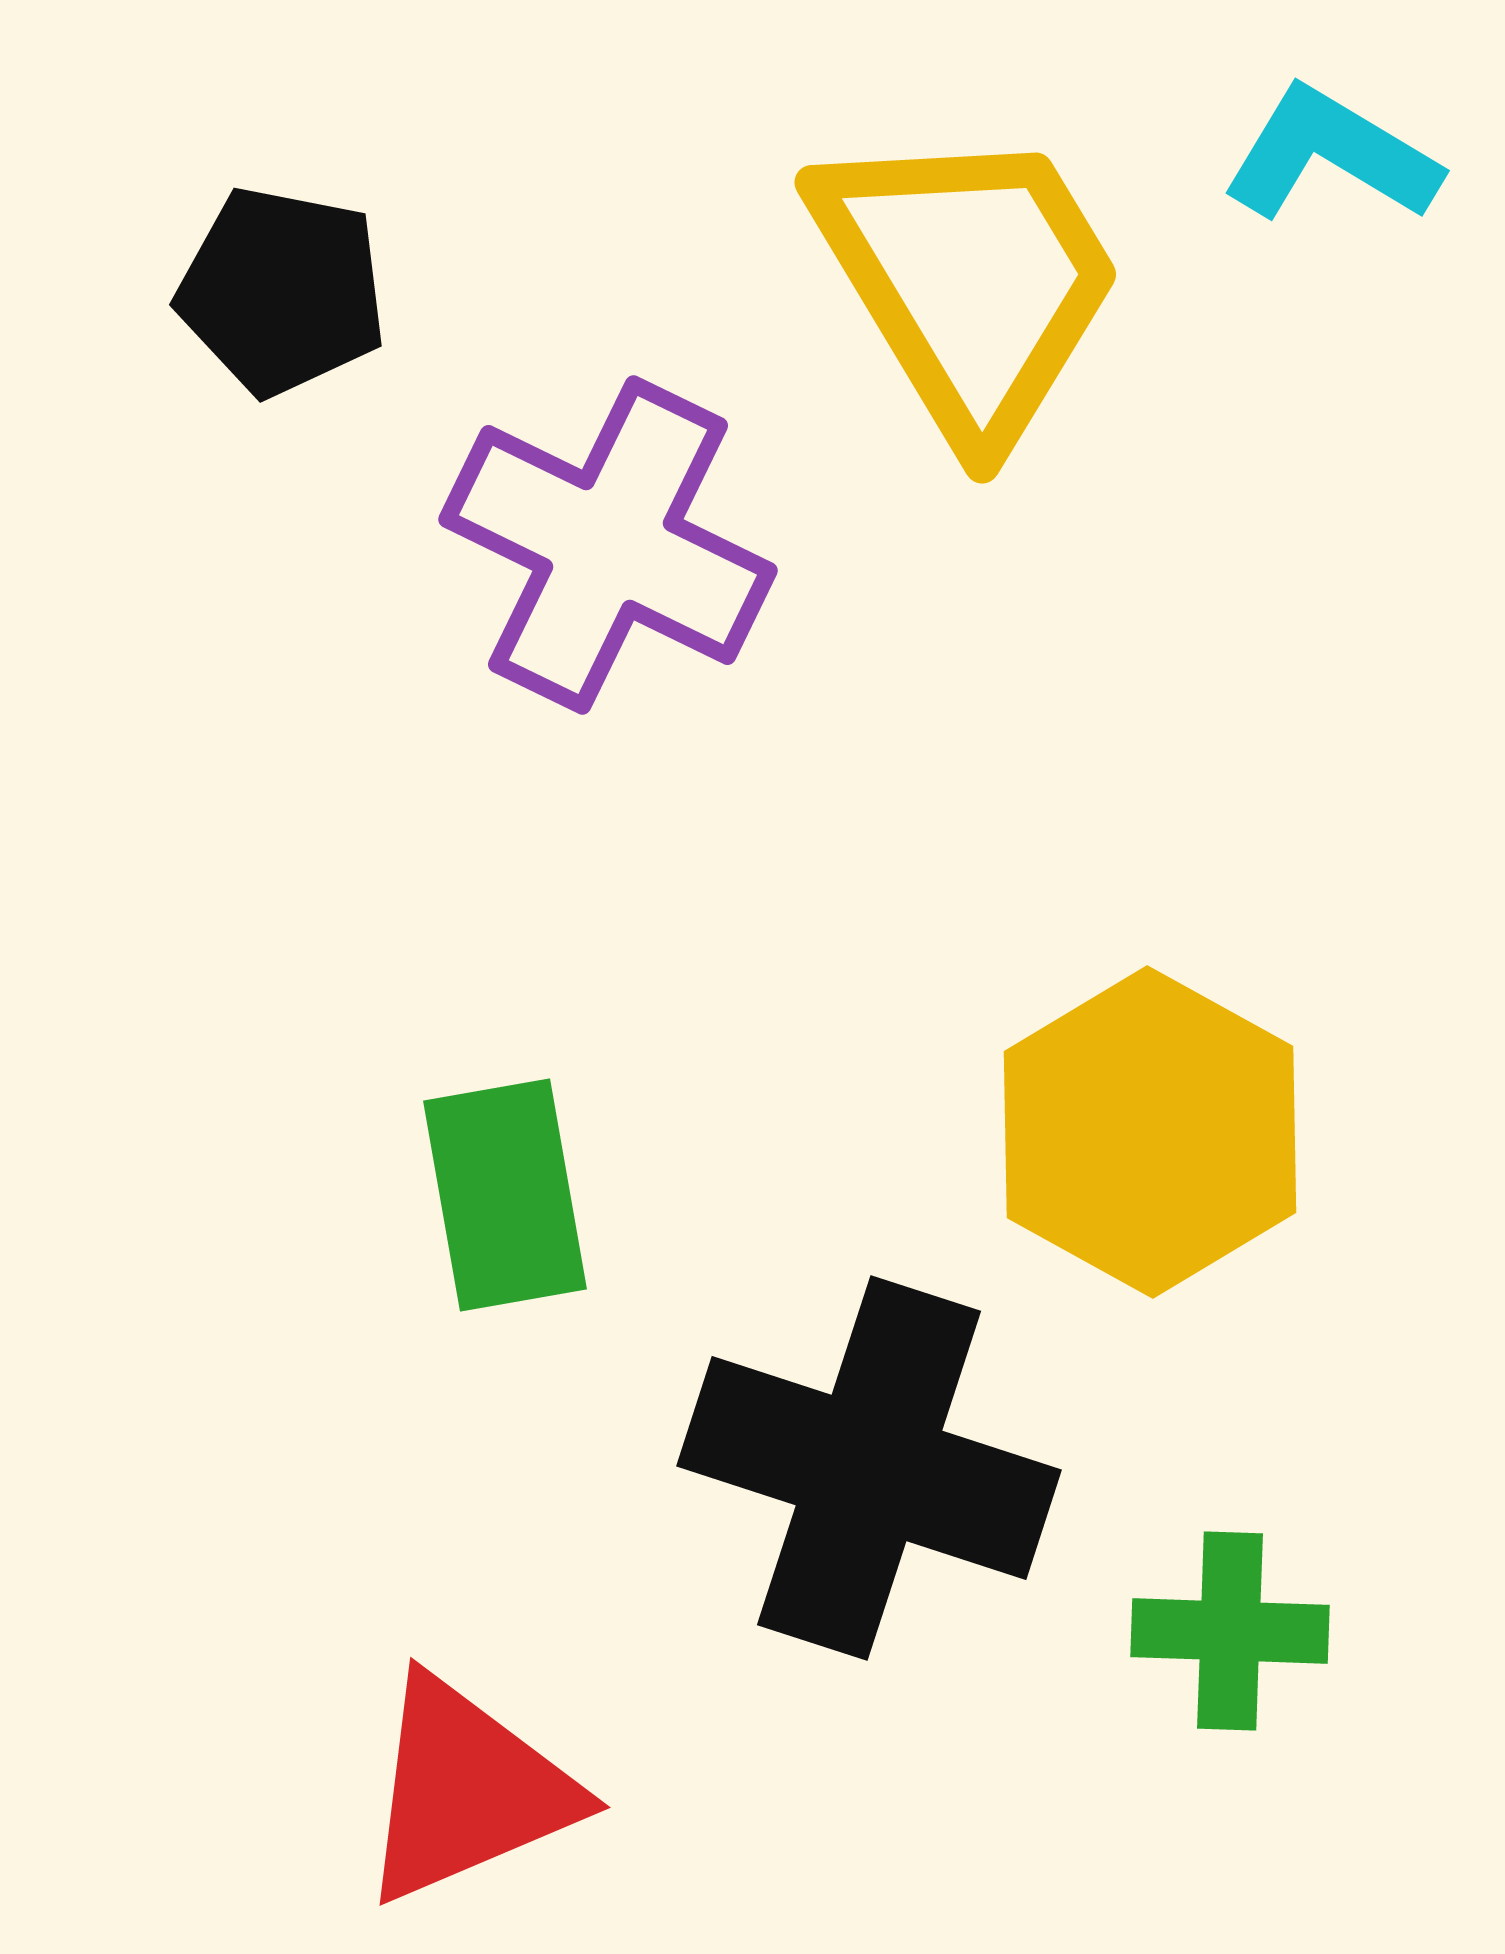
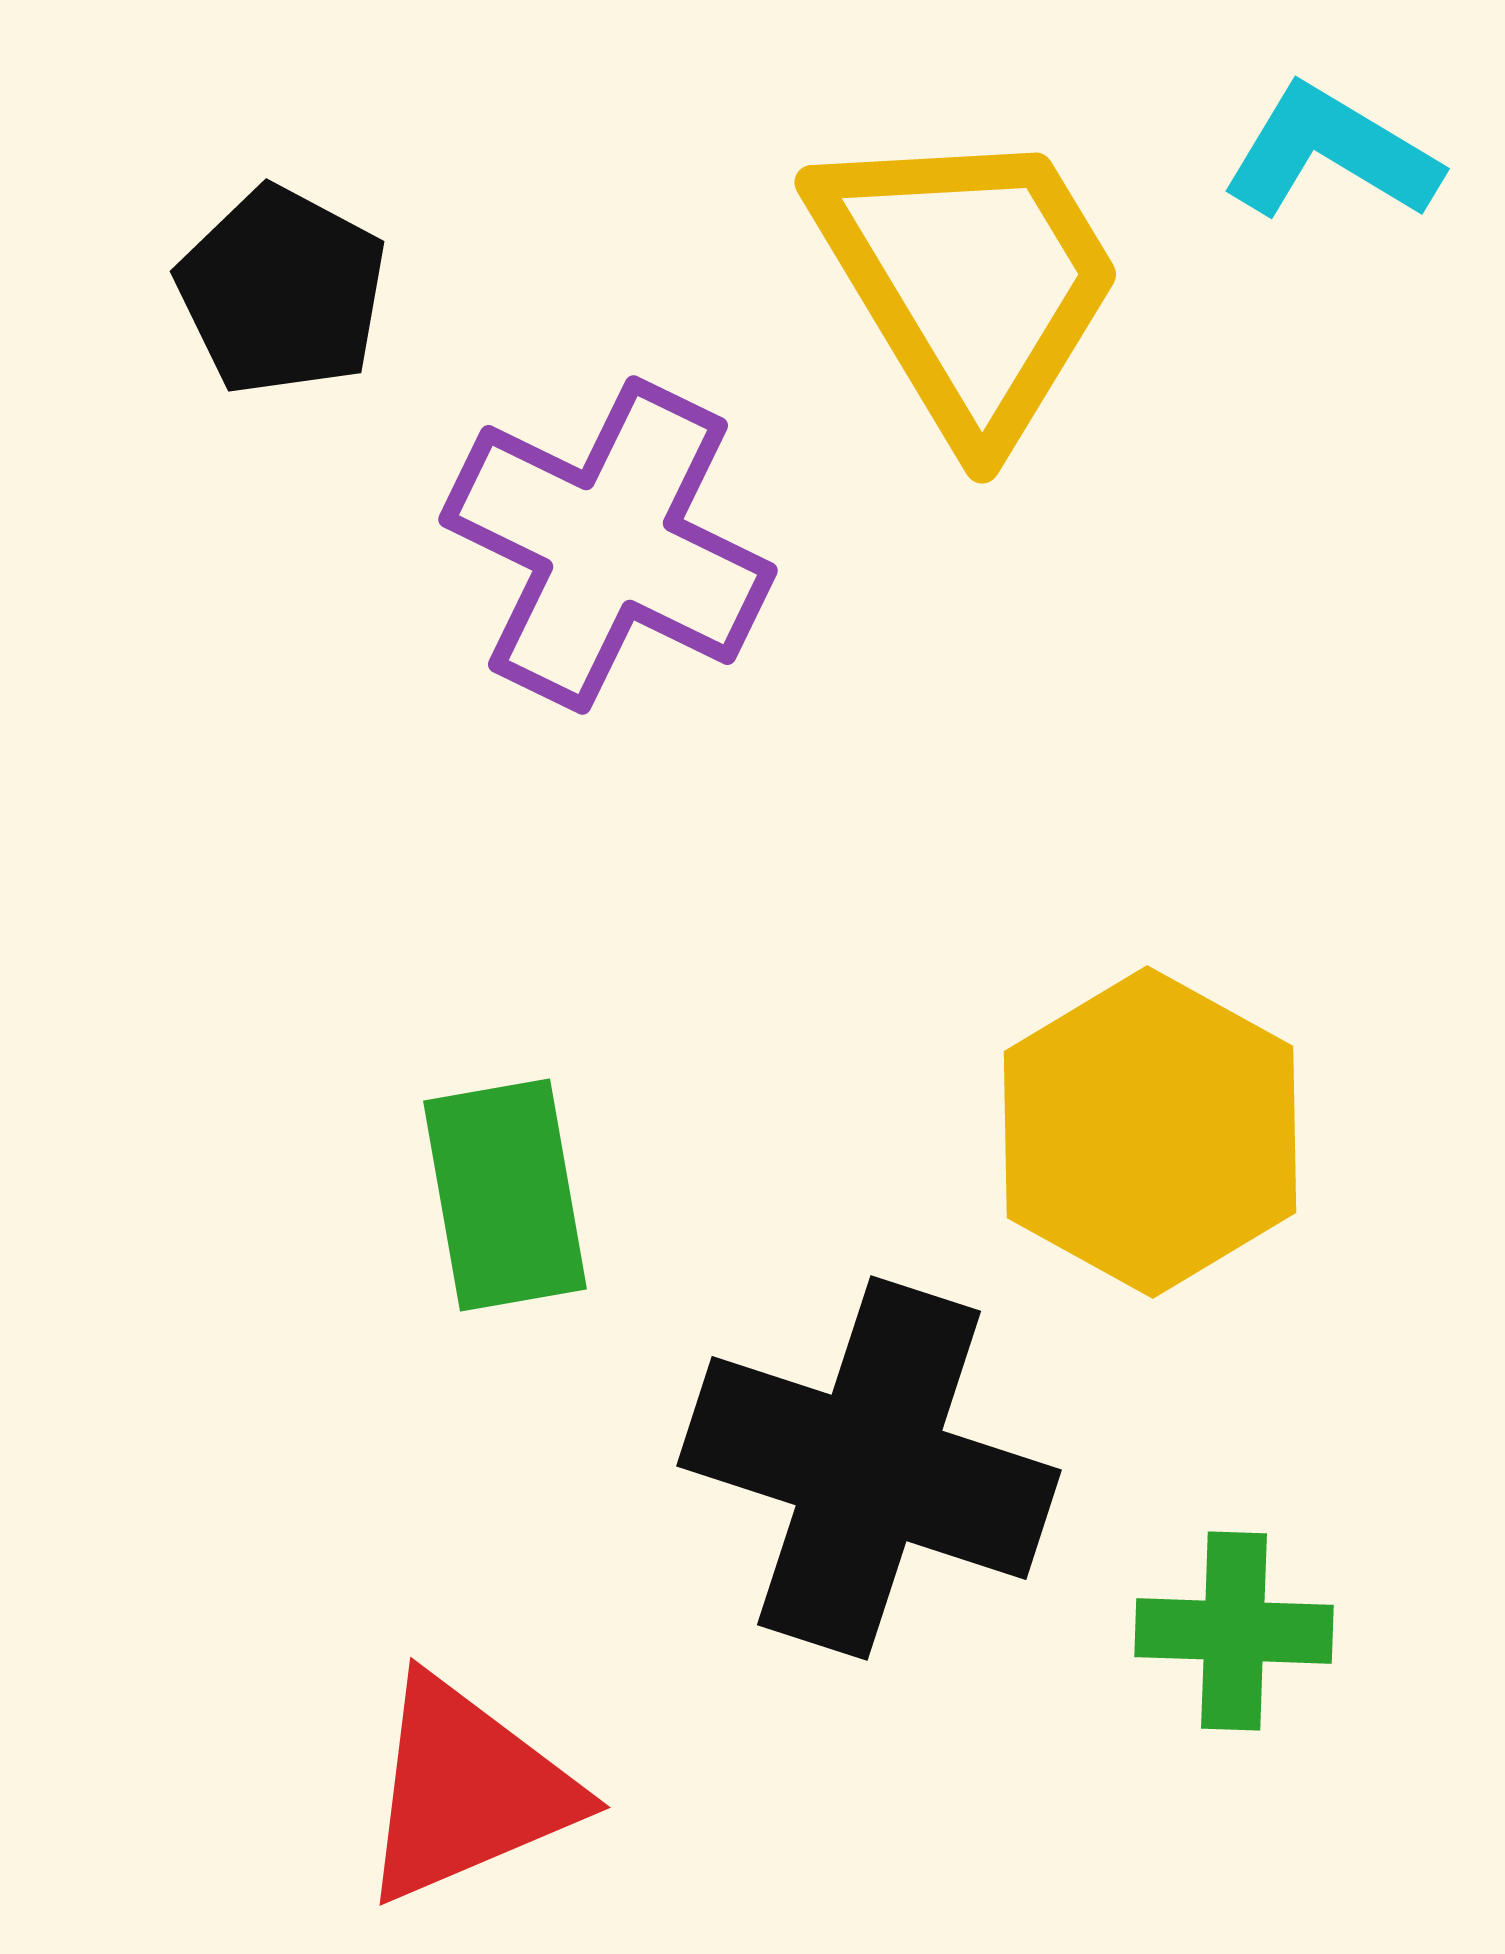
cyan L-shape: moved 2 px up
black pentagon: rotated 17 degrees clockwise
green cross: moved 4 px right
